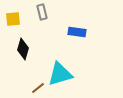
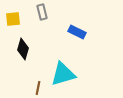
blue rectangle: rotated 18 degrees clockwise
cyan triangle: moved 3 px right
brown line: rotated 40 degrees counterclockwise
